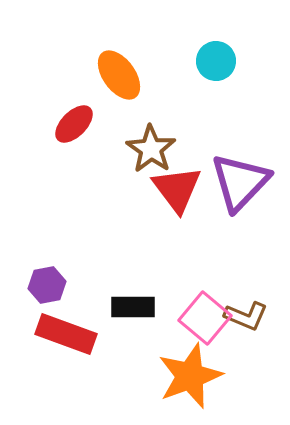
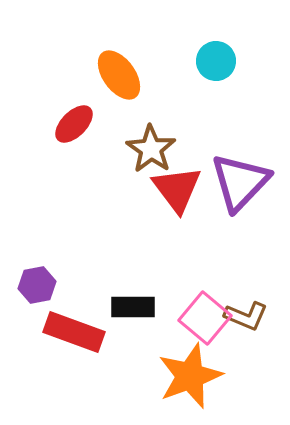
purple hexagon: moved 10 px left
red rectangle: moved 8 px right, 2 px up
